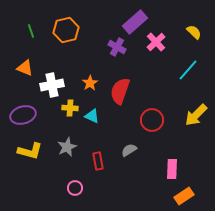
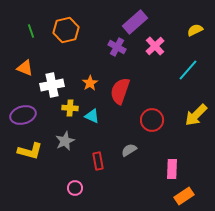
yellow semicircle: moved 1 px right, 2 px up; rotated 70 degrees counterclockwise
pink cross: moved 1 px left, 4 px down
gray star: moved 2 px left, 6 px up
